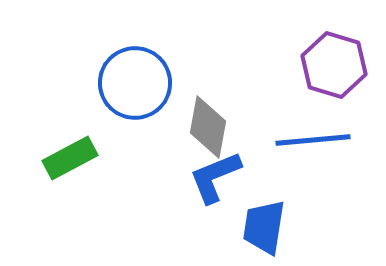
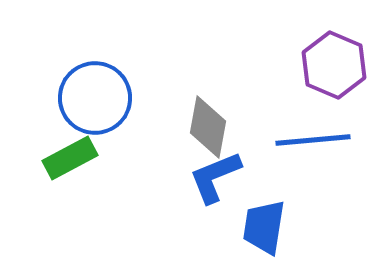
purple hexagon: rotated 6 degrees clockwise
blue circle: moved 40 px left, 15 px down
